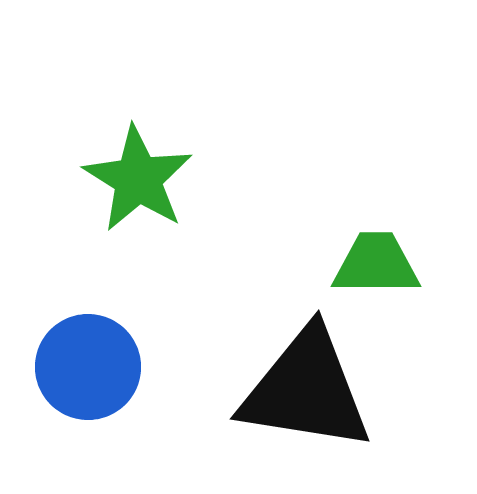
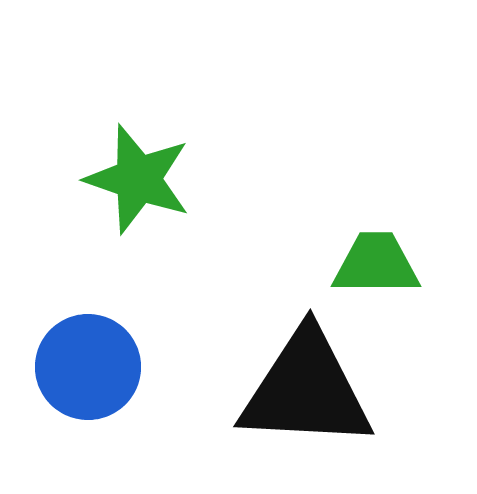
green star: rotated 13 degrees counterclockwise
black triangle: rotated 6 degrees counterclockwise
